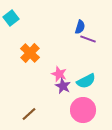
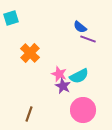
cyan square: rotated 21 degrees clockwise
blue semicircle: rotated 112 degrees clockwise
cyan semicircle: moved 7 px left, 5 px up
brown line: rotated 28 degrees counterclockwise
